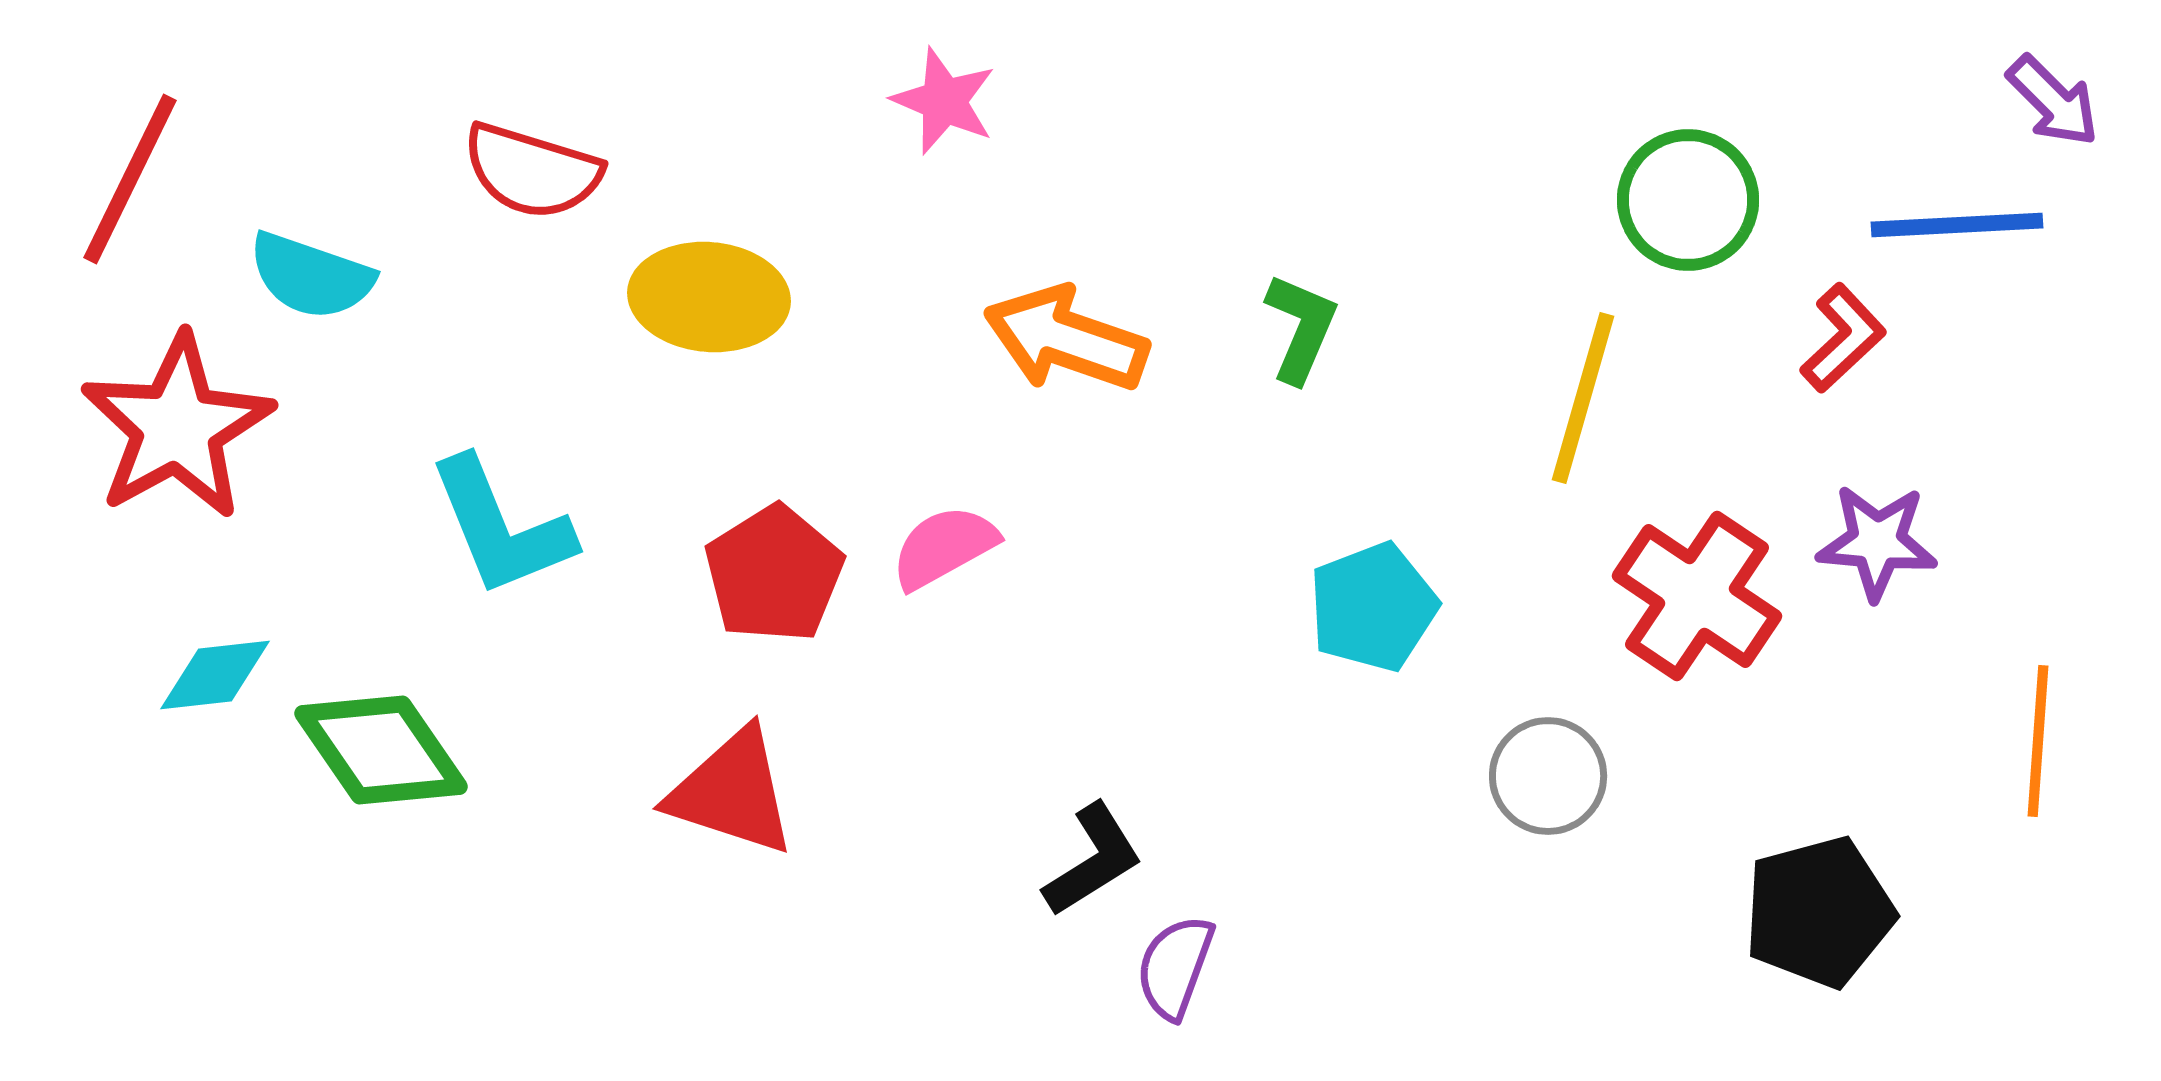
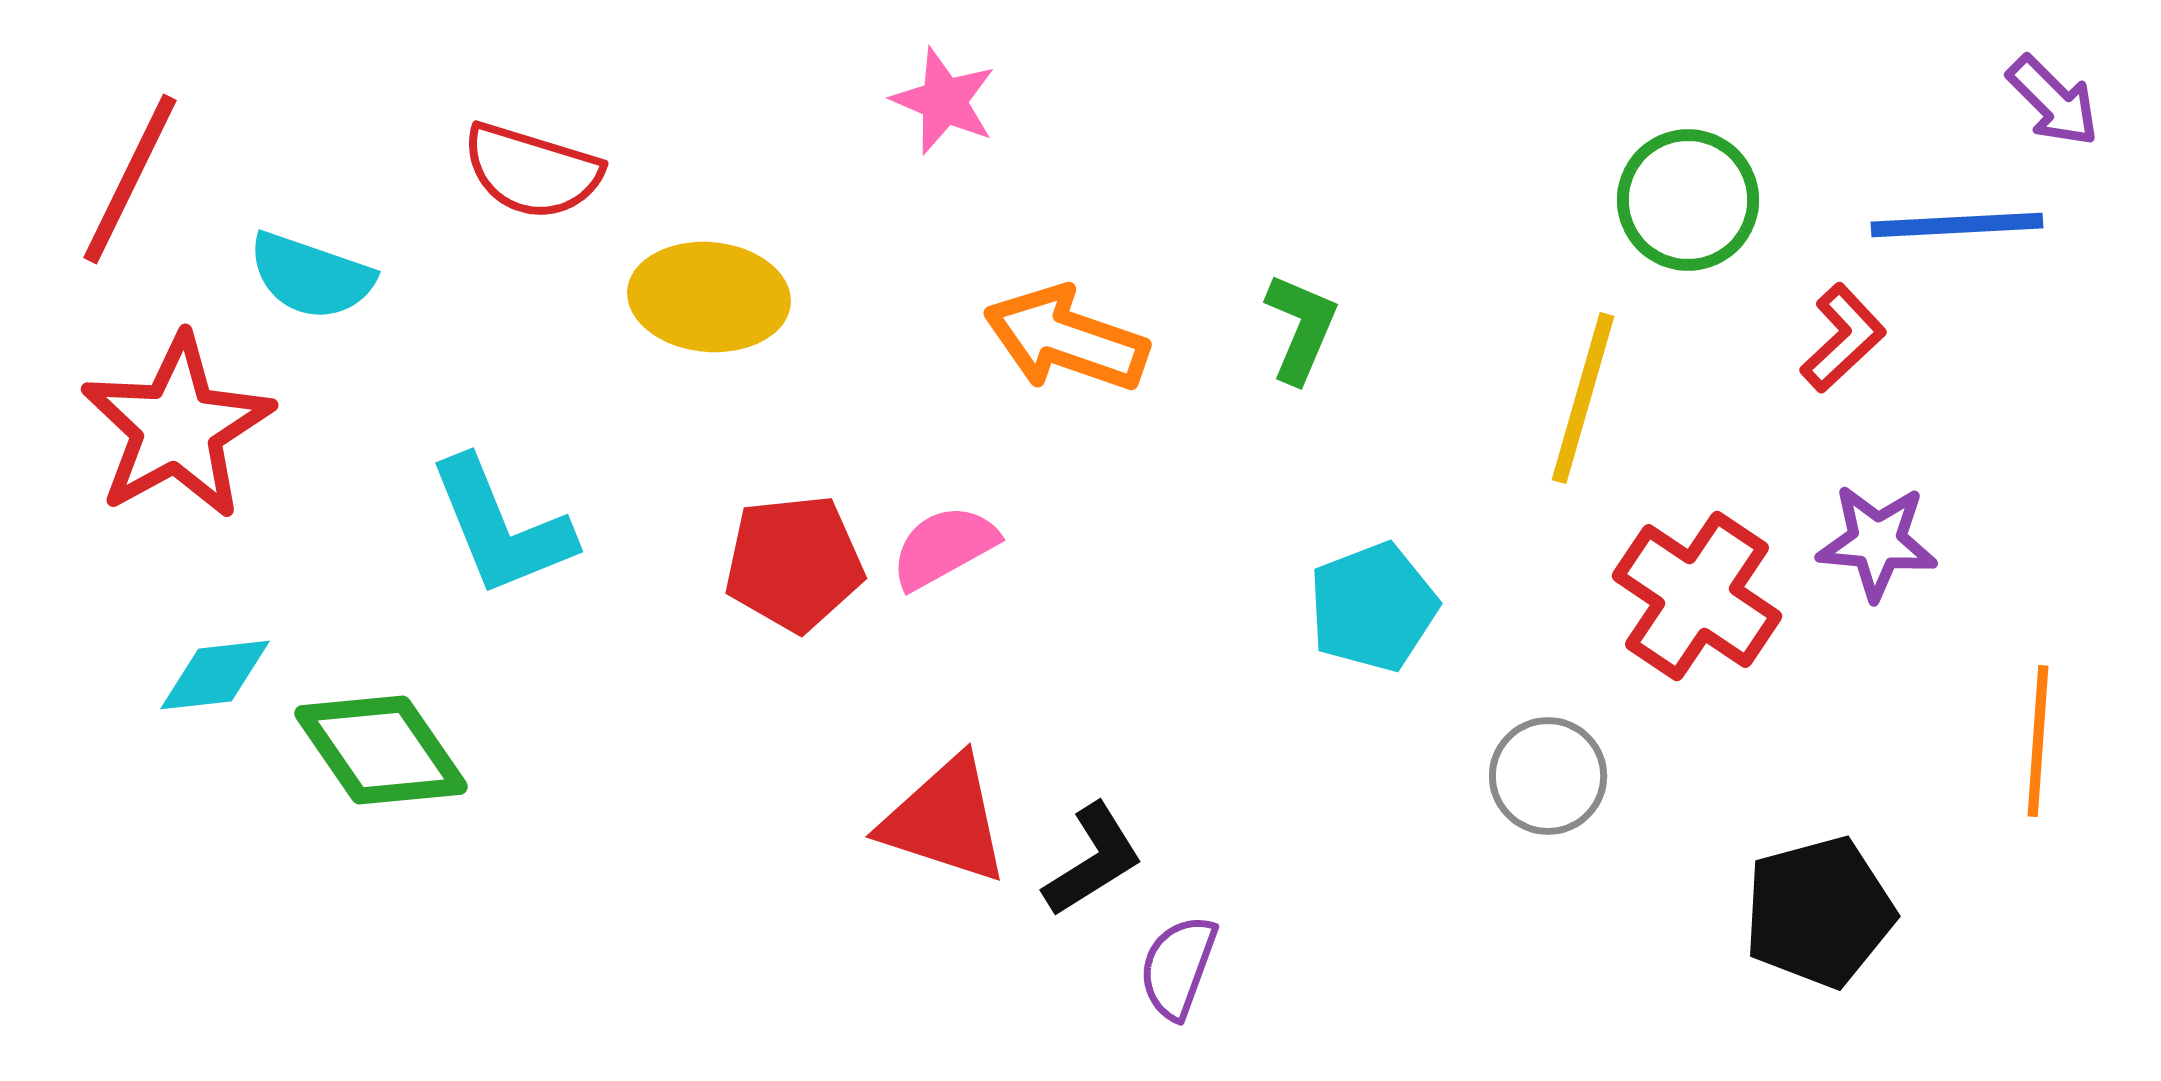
red pentagon: moved 20 px right, 11 px up; rotated 26 degrees clockwise
red triangle: moved 213 px right, 28 px down
purple semicircle: moved 3 px right
